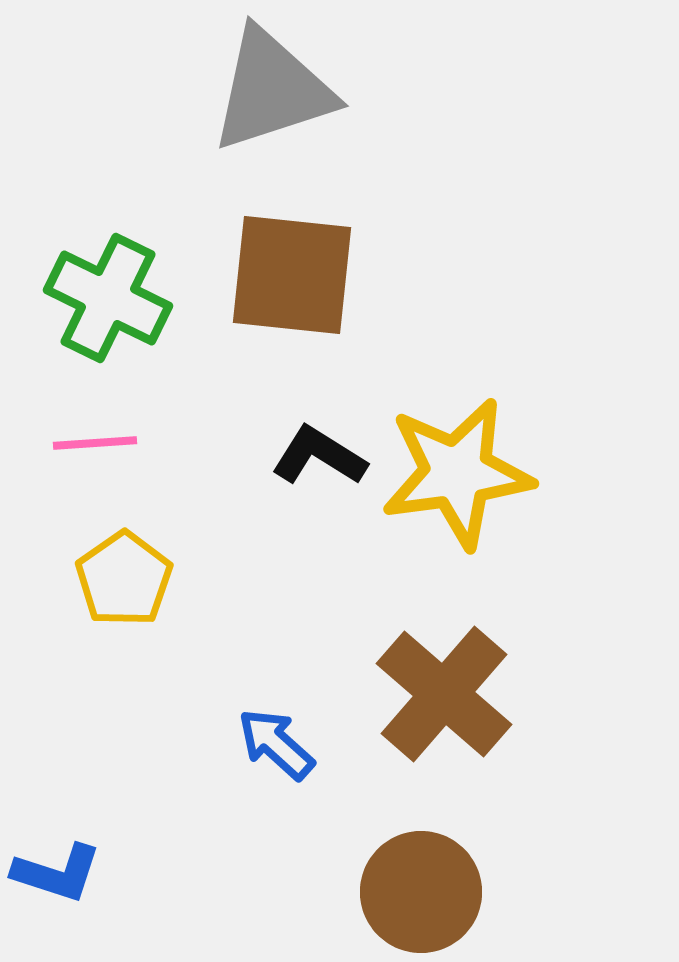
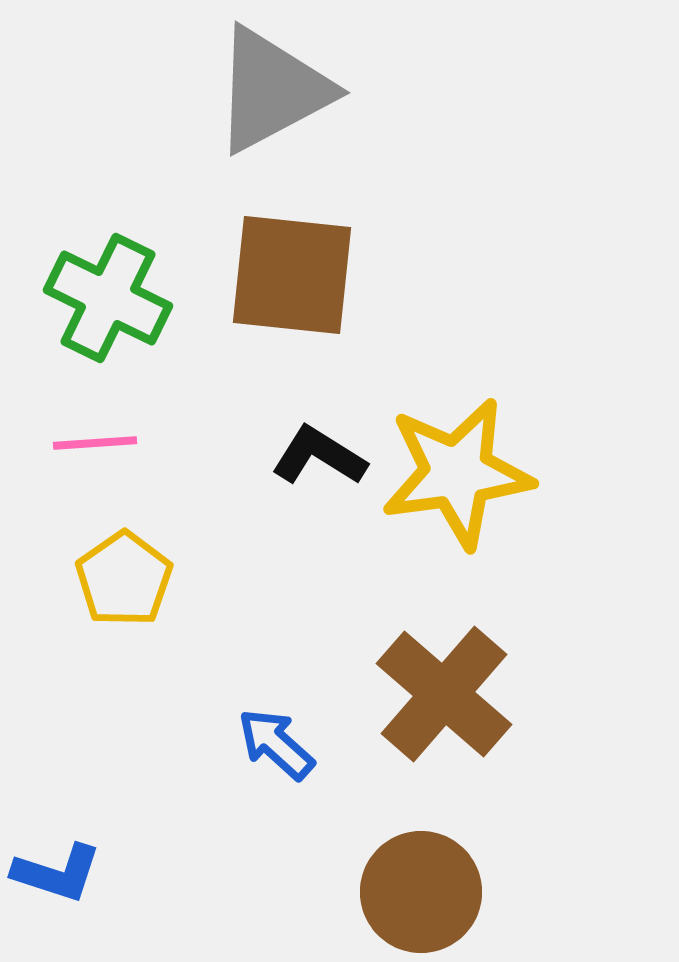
gray triangle: rotated 10 degrees counterclockwise
